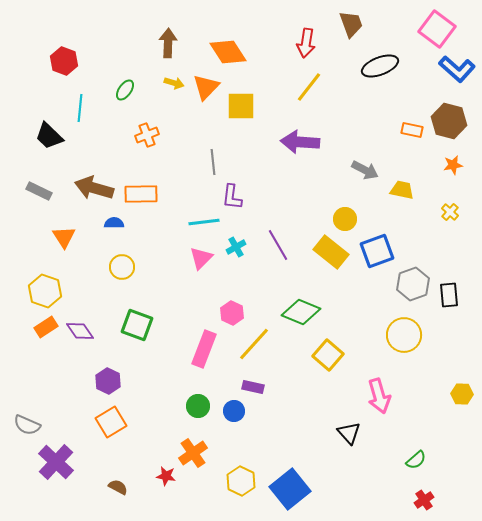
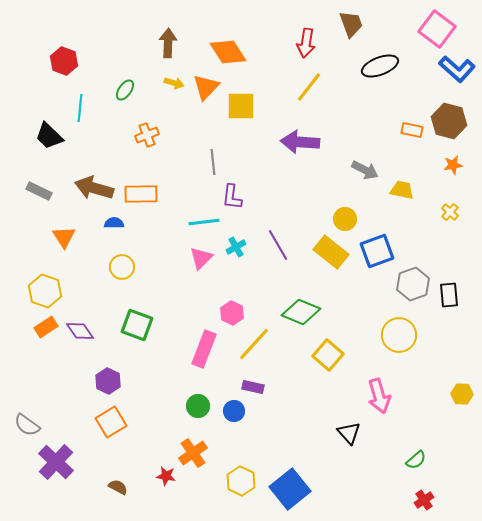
yellow circle at (404, 335): moved 5 px left
gray semicircle at (27, 425): rotated 12 degrees clockwise
